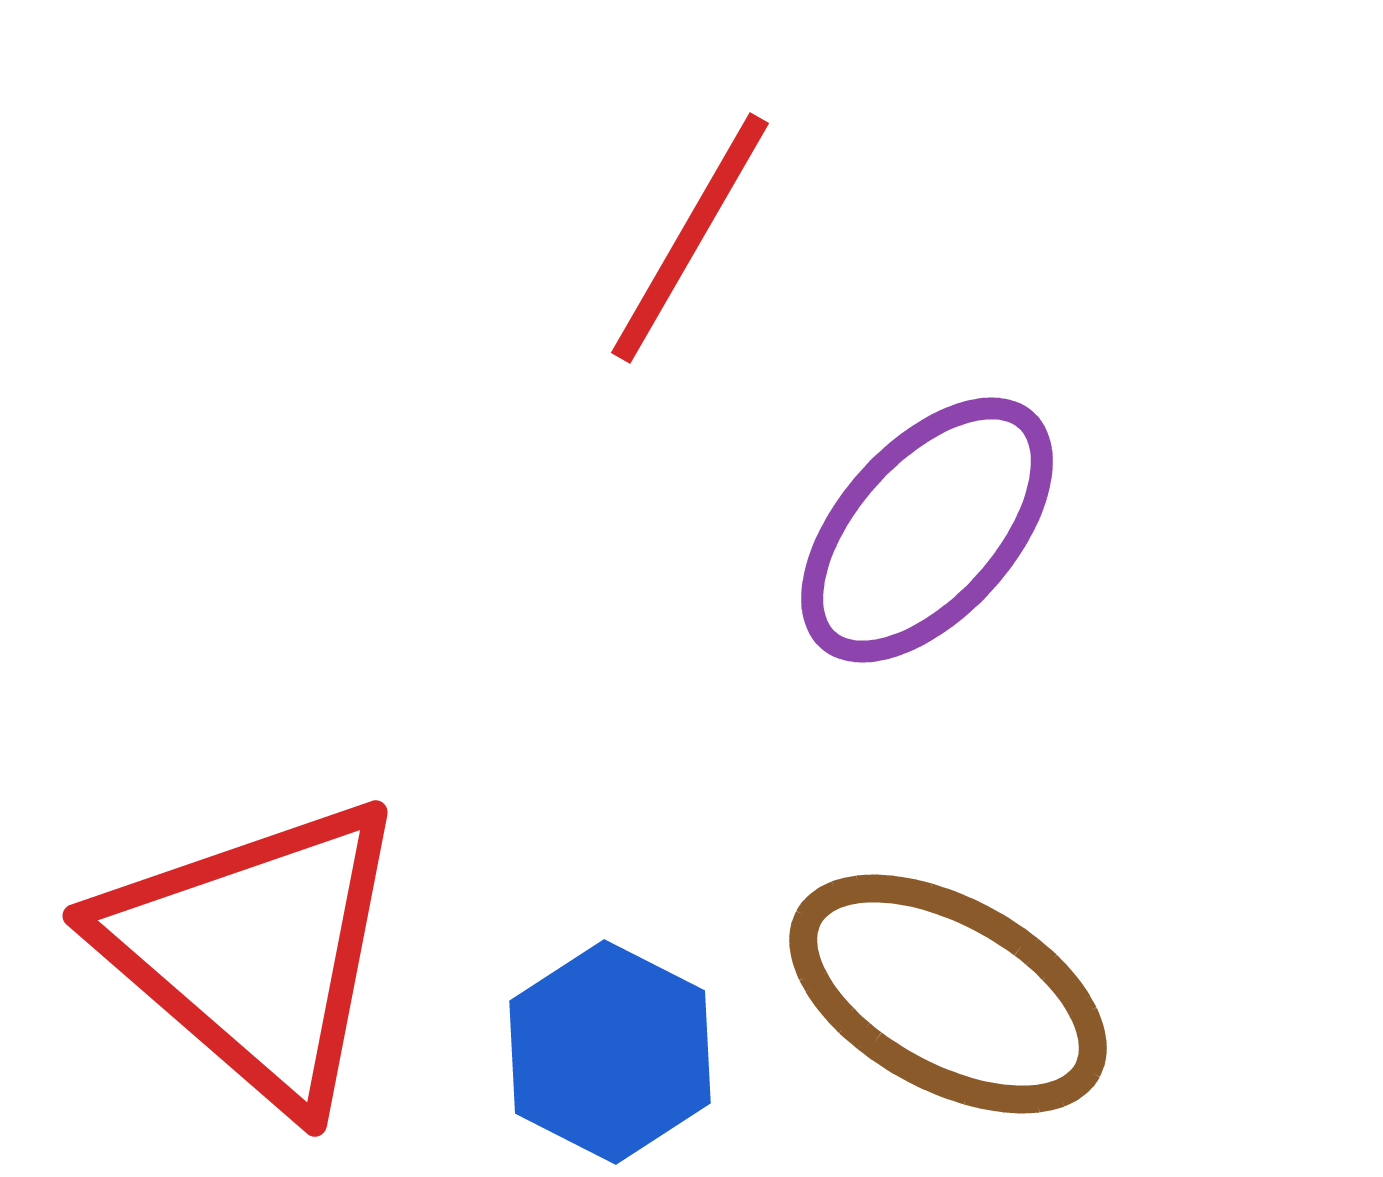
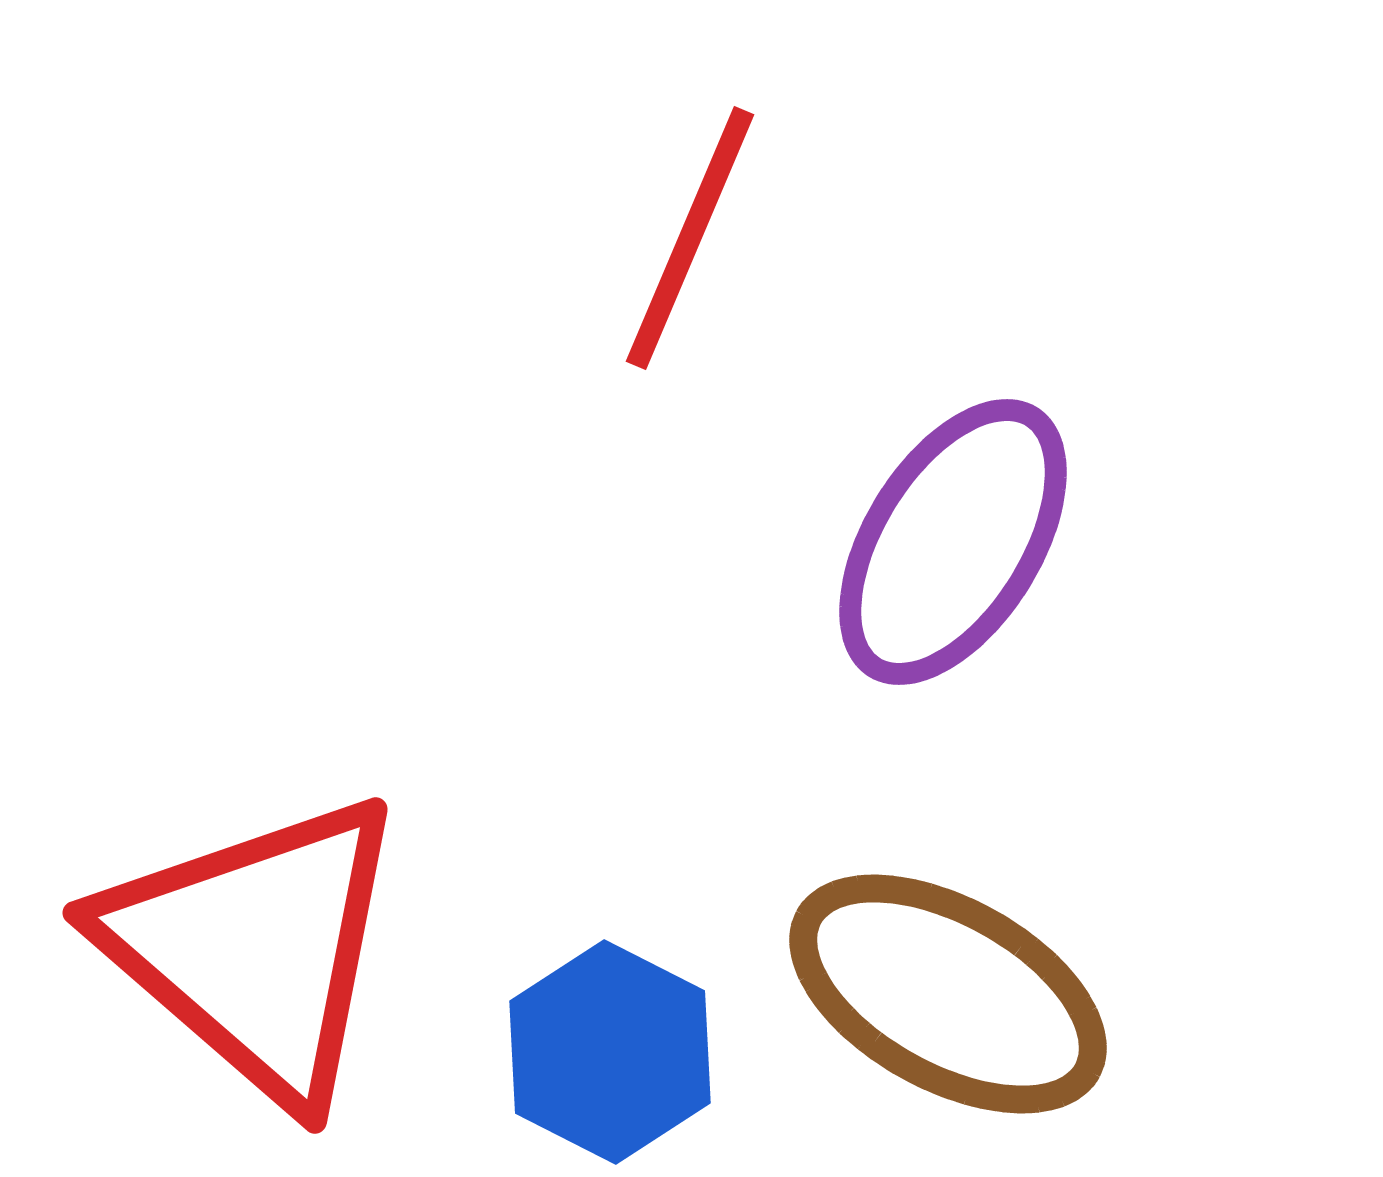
red line: rotated 7 degrees counterclockwise
purple ellipse: moved 26 px right, 12 px down; rotated 10 degrees counterclockwise
red triangle: moved 3 px up
